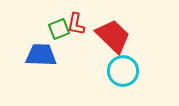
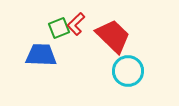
red L-shape: rotated 35 degrees clockwise
green square: moved 1 px up
cyan circle: moved 5 px right
